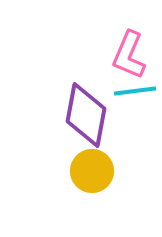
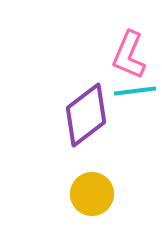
purple diamond: rotated 42 degrees clockwise
yellow circle: moved 23 px down
